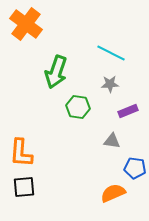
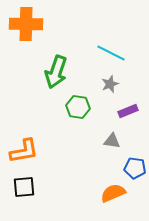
orange cross: rotated 36 degrees counterclockwise
gray star: rotated 18 degrees counterclockwise
orange L-shape: moved 3 px right, 2 px up; rotated 104 degrees counterclockwise
